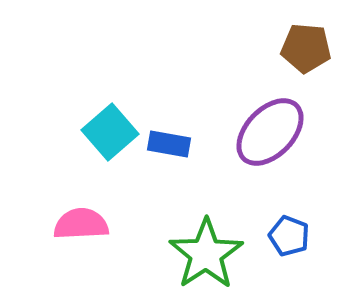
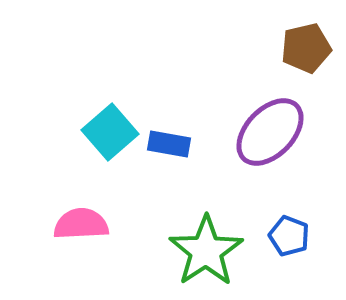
brown pentagon: rotated 18 degrees counterclockwise
green star: moved 3 px up
